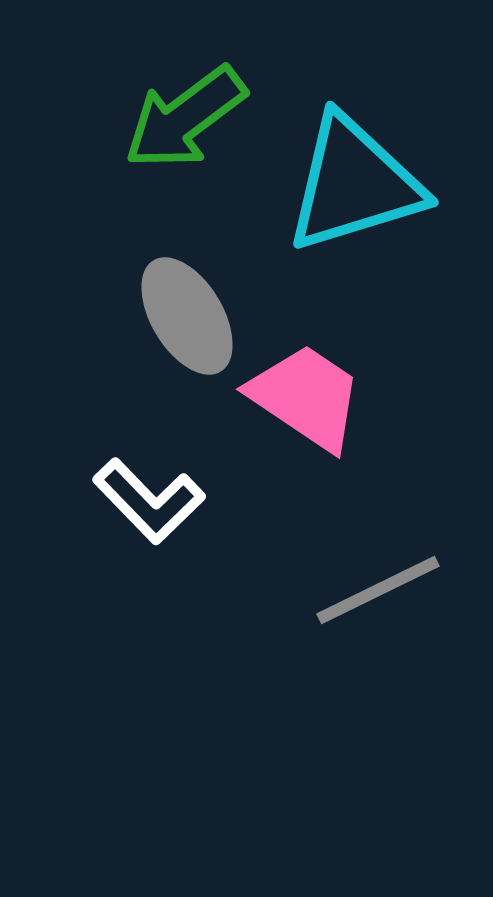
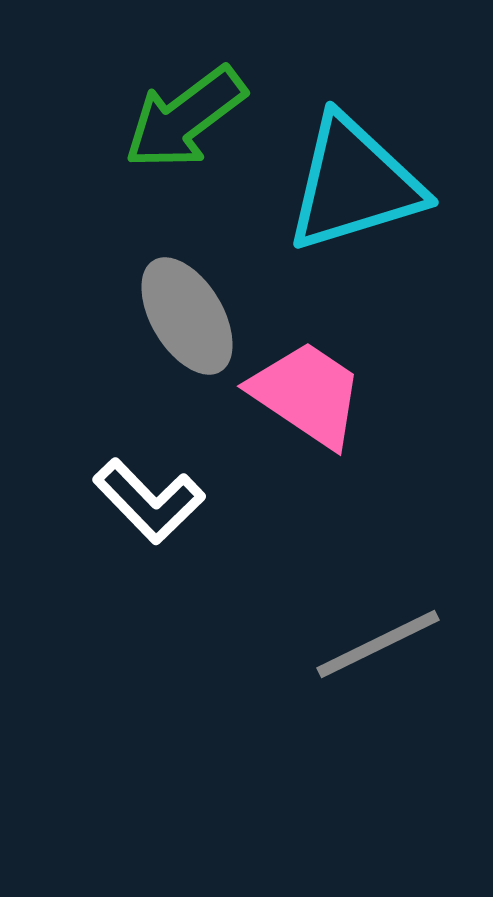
pink trapezoid: moved 1 px right, 3 px up
gray line: moved 54 px down
